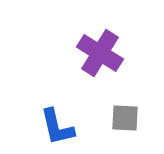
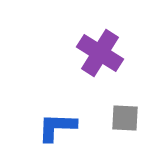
blue L-shape: rotated 105 degrees clockwise
